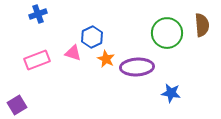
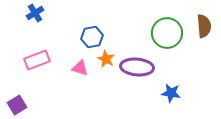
blue cross: moved 3 px left, 1 px up; rotated 12 degrees counterclockwise
brown semicircle: moved 2 px right, 1 px down
blue hexagon: rotated 15 degrees clockwise
pink triangle: moved 7 px right, 15 px down
purple ellipse: rotated 8 degrees clockwise
